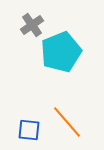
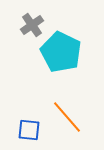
cyan pentagon: rotated 24 degrees counterclockwise
orange line: moved 5 px up
